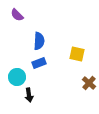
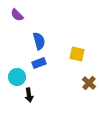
blue semicircle: rotated 18 degrees counterclockwise
